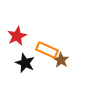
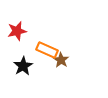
red star: moved 5 px up; rotated 12 degrees clockwise
black star: moved 2 px left, 3 px down; rotated 18 degrees clockwise
